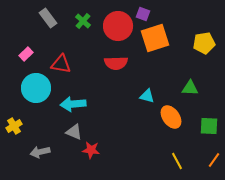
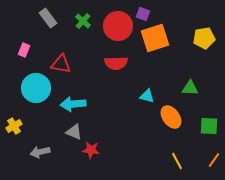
yellow pentagon: moved 5 px up
pink rectangle: moved 2 px left, 4 px up; rotated 24 degrees counterclockwise
